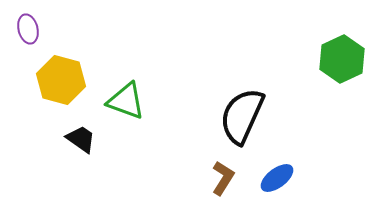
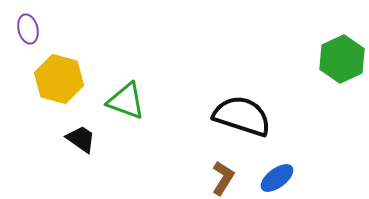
yellow hexagon: moved 2 px left, 1 px up
black semicircle: rotated 84 degrees clockwise
